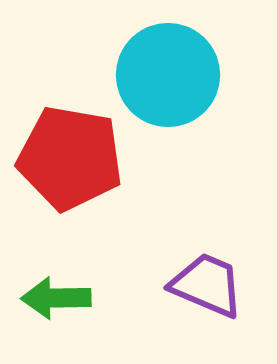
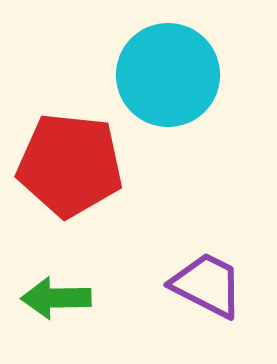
red pentagon: moved 7 px down; rotated 4 degrees counterclockwise
purple trapezoid: rotated 4 degrees clockwise
